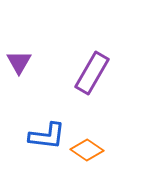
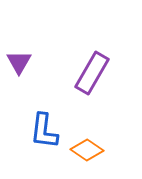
blue L-shape: moved 3 px left, 5 px up; rotated 90 degrees clockwise
